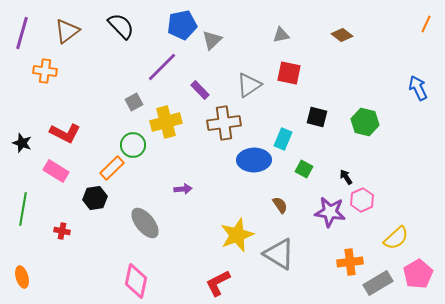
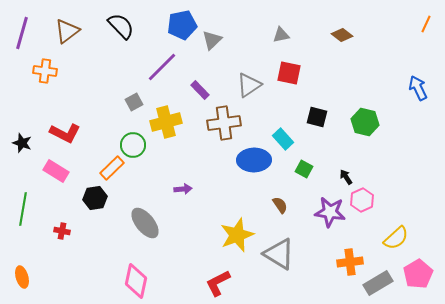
cyan rectangle at (283, 139): rotated 65 degrees counterclockwise
